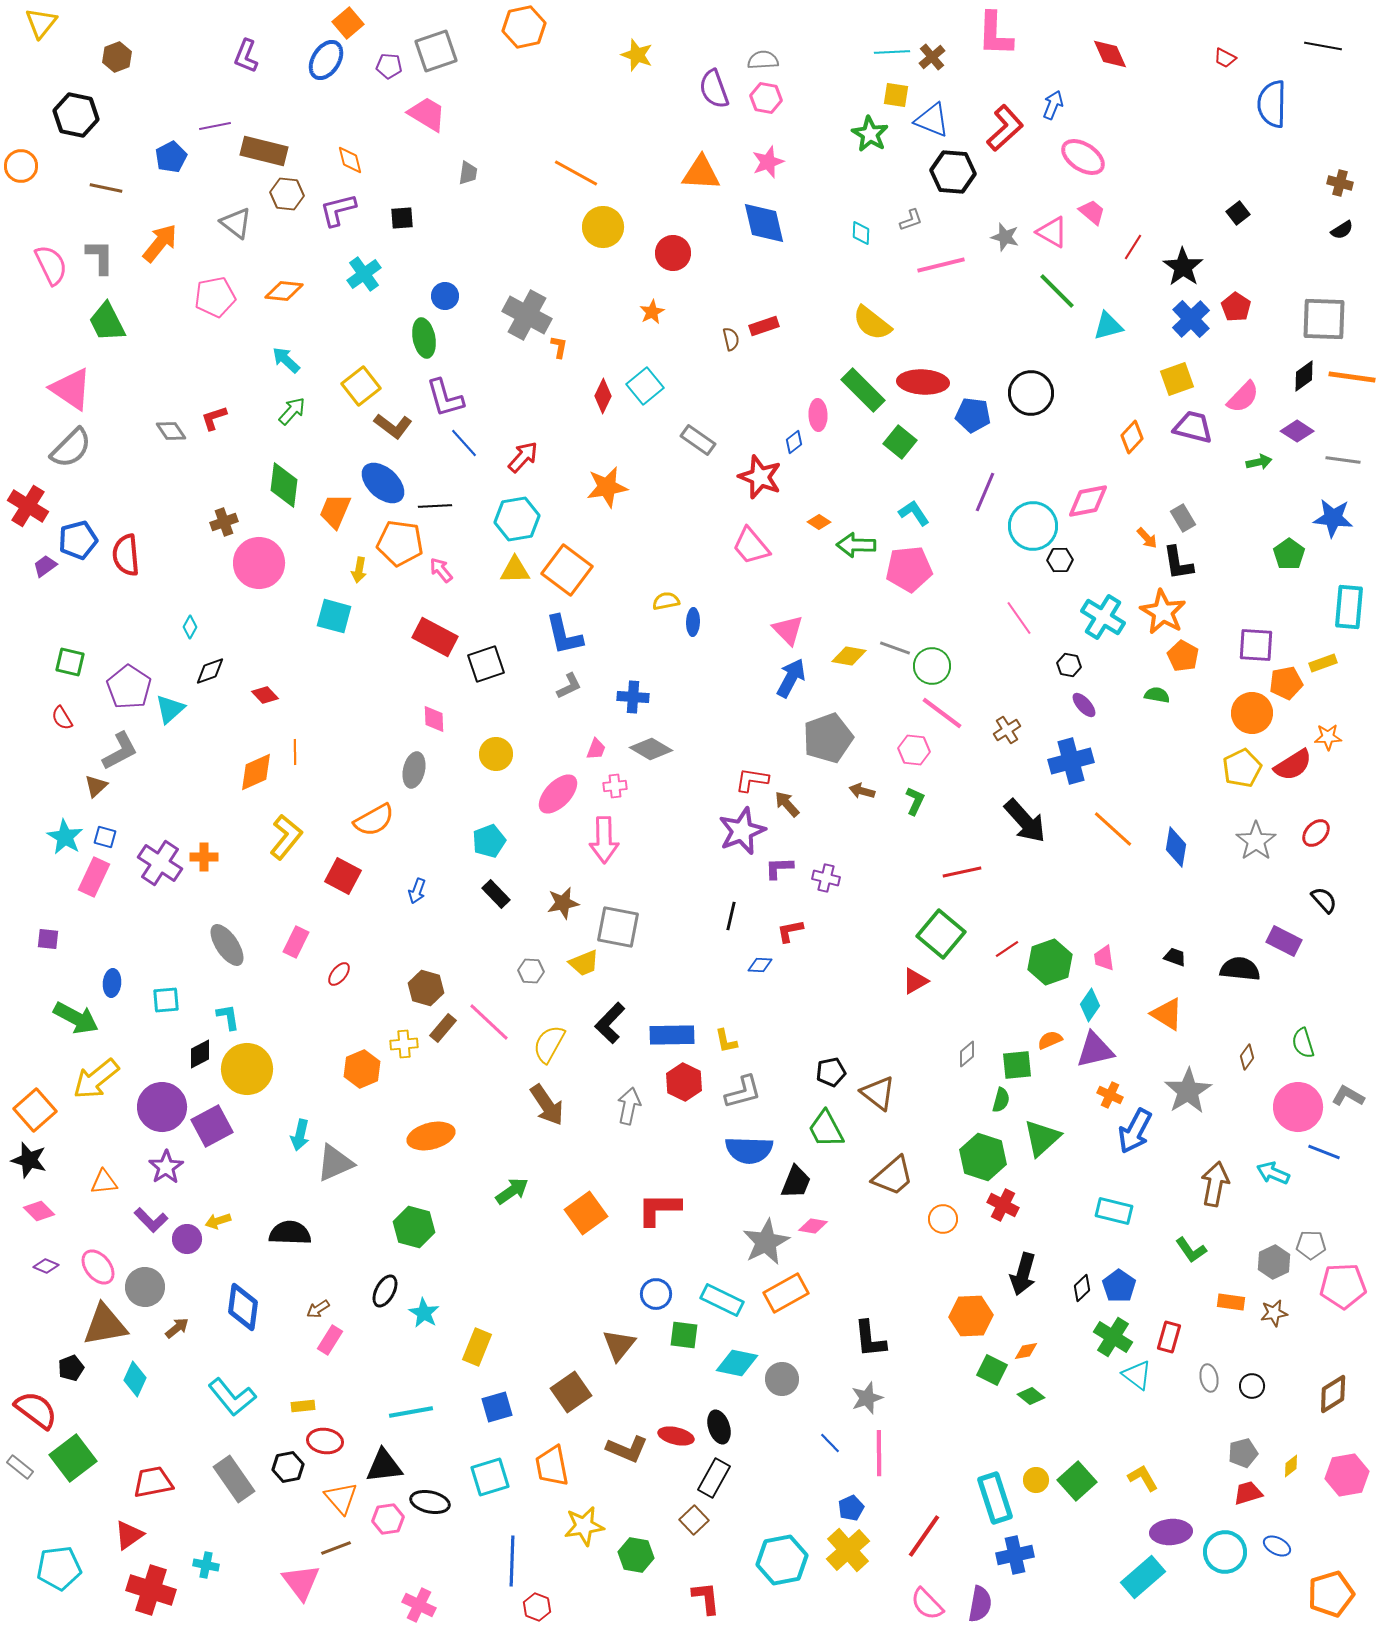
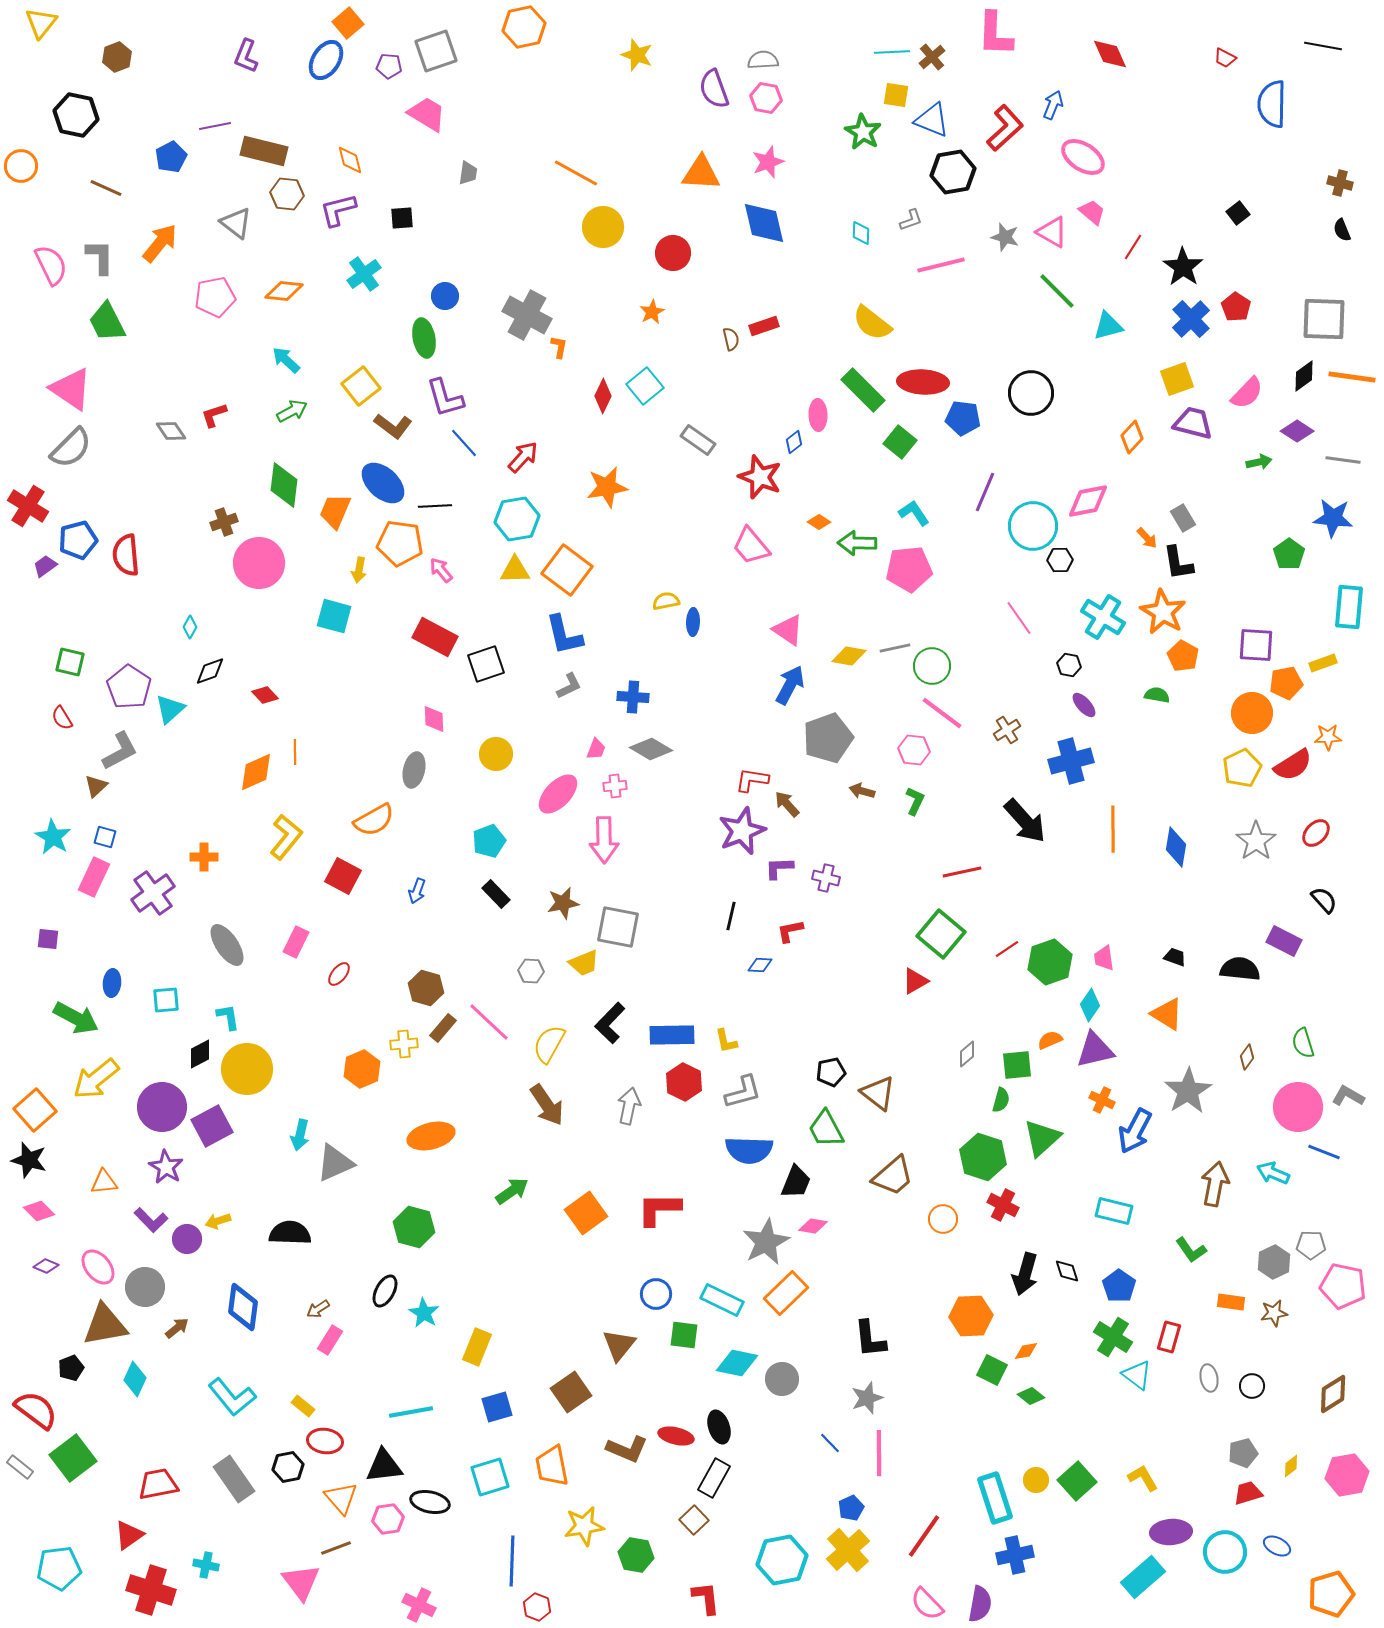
green star at (870, 134): moved 7 px left, 2 px up
black hexagon at (953, 172): rotated 15 degrees counterclockwise
brown line at (106, 188): rotated 12 degrees clockwise
black semicircle at (1342, 230): rotated 100 degrees clockwise
pink semicircle at (1243, 397): moved 4 px right, 4 px up
green arrow at (292, 411): rotated 20 degrees clockwise
blue pentagon at (973, 415): moved 10 px left, 3 px down
red L-shape at (214, 418): moved 3 px up
purple trapezoid at (1193, 427): moved 4 px up
green arrow at (856, 545): moved 1 px right, 2 px up
pink triangle at (788, 630): rotated 12 degrees counterclockwise
gray line at (895, 648): rotated 32 degrees counterclockwise
blue arrow at (791, 678): moved 1 px left, 7 px down
orange line at (1113, 829): rotated 48 degrees clockwise
cyan star at (65, 837): moved 12 px left
purple cross at (160, 863): moved 7 px left, 30 px down; rotated 21 degrees clockwise
orange cross at (1110, 1095): moved 8 px left, 5 px down
purple star at (166, 1167): rotated 8 degrees counterclockwise
black arrow at (1023, 1274): moved 2 px right
pink pentagon at (1343, 1286): rotated 15 degrees clockwise
black diamond at (1082, 1288): moved 15 px left, 17 px up; rotated 64 degrees counterclockwise
orange rectangle at (786, 1293): rotated 15 degrees counterclockwise
yellow rectangle at (303, 1406): rotated 45 degrees clockwise
red trapezoid at (153, 1482): moved 5 px right, 2 px down
